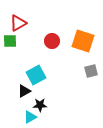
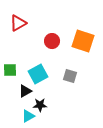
green square: moved 29 px down
gray square: moved 21 px left, 5 px down; rotated 32 degrees clockwise
cyan square: moved 2 px right, 1 px up
black triangle: moved 1 px right
cyan triangle: moved 2 px left, 1 px up
